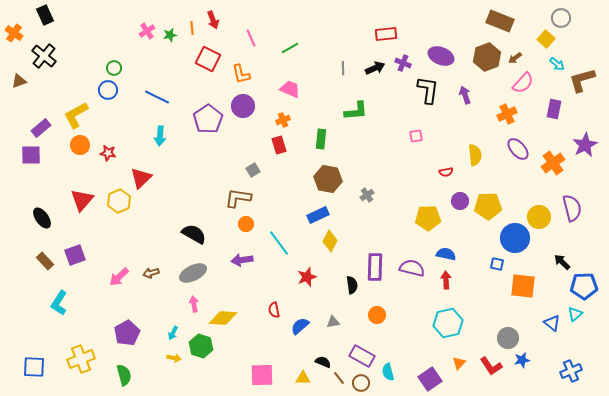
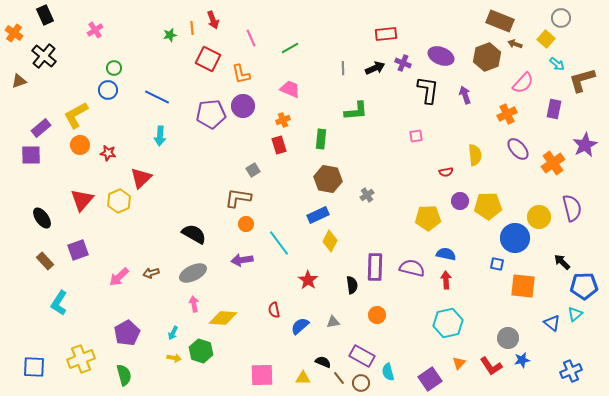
pink cross at (147, 31): moved 52 px left, 1 px up
brown arrow at (515, 58): moved 14 px up; rotated 56 degrees clockwise
purple pentagon at (208, 119): moved 3 px right, 5 px up; rotated 28 degrees clockwise
purple square at (75, 255): moved 3 px right, 5 px up
red star at (307, 277): moved 1 px right, 3 px down; rotated 18 degrees counterclockwise
green hexagon at (201, 346): moved 5 px down
